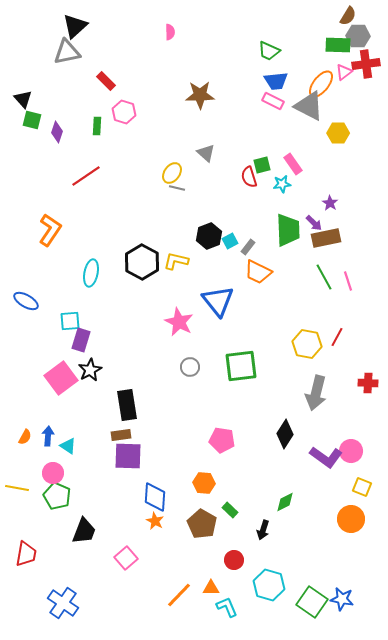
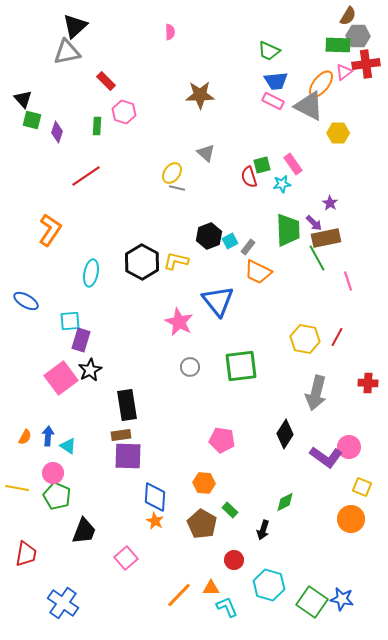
green line at (324, 277): moved 7 px left, 19 px up
yellow hexagon at (307, 344): moved 2 px left, 5 px up
pink circle at (351, 451): moved 2 px left, 4 px up
